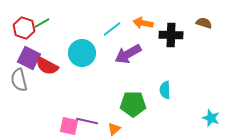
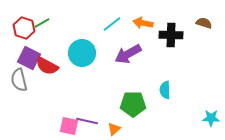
cyan line: moved 5 px up
cyan star: rotated 18 degrees counterclockwise
